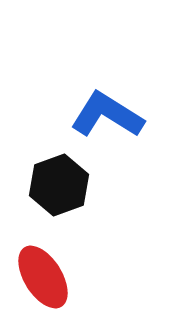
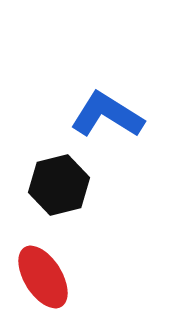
black hexagon: rotated 6 degrees clockwise
